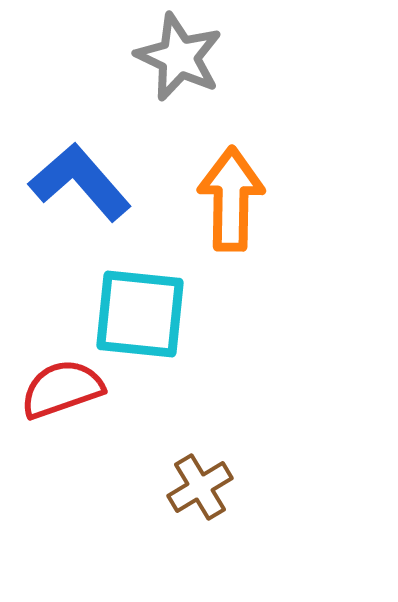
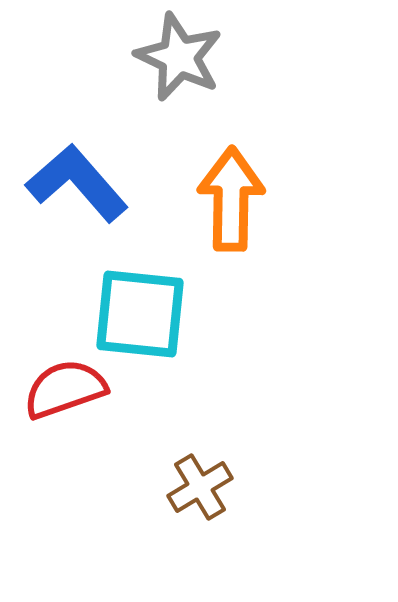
blue L-shape: moved 3 px left, 1 px down
red semicircle: moved 3 px right
